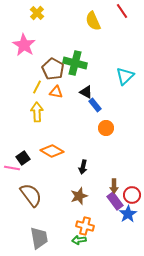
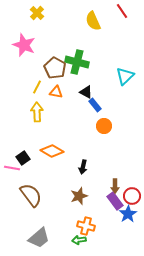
pink star: rotated 10 degrees counterclockwise
green cross: moved 2 px right, 1 px up
brown pentagon: moved 2 px right, 1 px up
orange circle: moved 2 px left, 2 px up
brown arrow: moved 1 px right
red circle: moved 1 px down
orange cross: moved 1 px right
gray trapezoid: rotated 60 degrees clockwise
